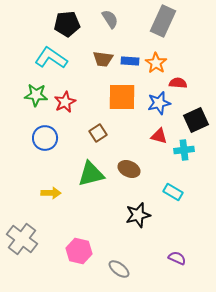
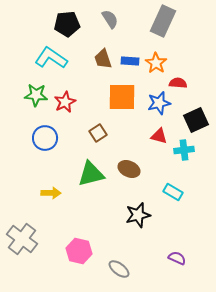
brown trapezoid: rotated 65 degrees clockwise
